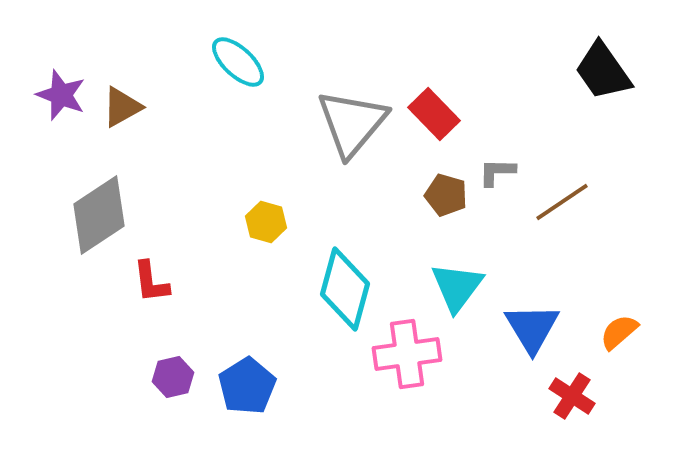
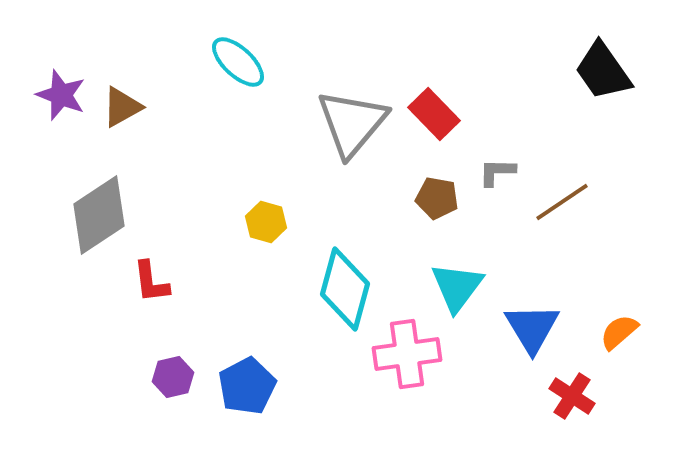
brown pentagon: moved 9 px left, 3 px down; rotated 6 degrees counterclockwise
blue pentagon: rotated 4 degrees clockwise
